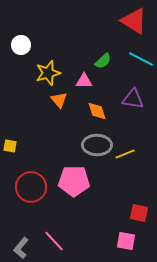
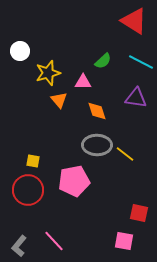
white circle: moved 1 px left, 6 px down
cyan line: moved 3 px down
pink triangle: moved 1 px left, 1 px down
purple triangle: moved 3 px right, 1 px up
yellow square: moved 23 px right, 15 px down
yellow line: rotated 60 degrees clockwise
pink pentagon: rotated 12 degrees counterclockwise
red circle: moved 3 px left, 3 px down
pink square: moved 2 px left
gray L-shape: moved 2 px left, 2 px up
